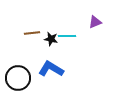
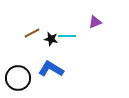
brown line: rotated 21 degrees counterclockwise
